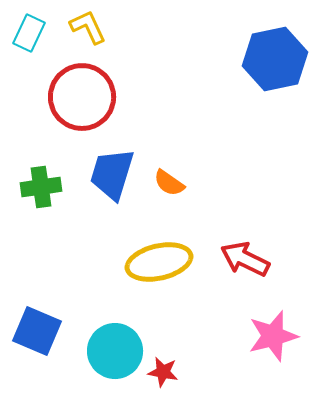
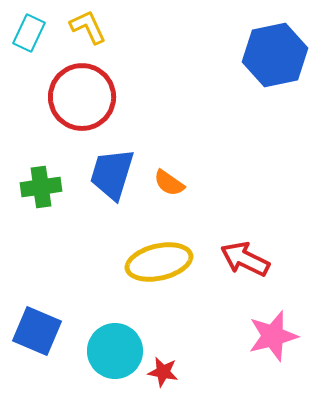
blue hexagon: moved 4 px up
